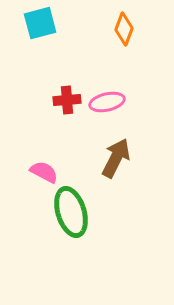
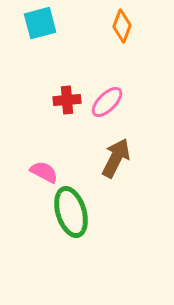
orange diamond: moved 2 px left, 3 px up
pink ellipse: rotated 32 degrees counterclockwise
